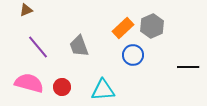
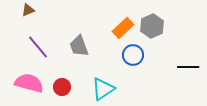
brown triangle: moved 2 px right
cyan triangle: moved 1 px up; rotated 30 degrees counterclockwise
